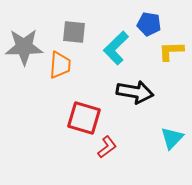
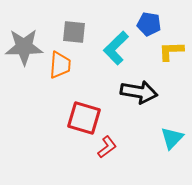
black arrow: moved 4 px right
